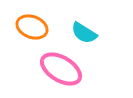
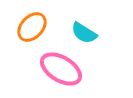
orange ellipse: rotated 68 degrees counterclockwise
